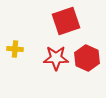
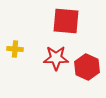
red square: rotated 24 degrees clockwise
red hexagon: moved 9 px down
